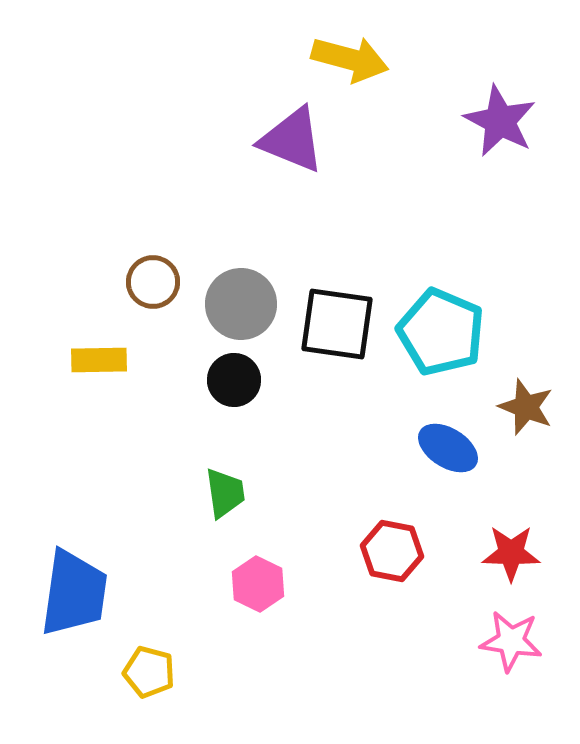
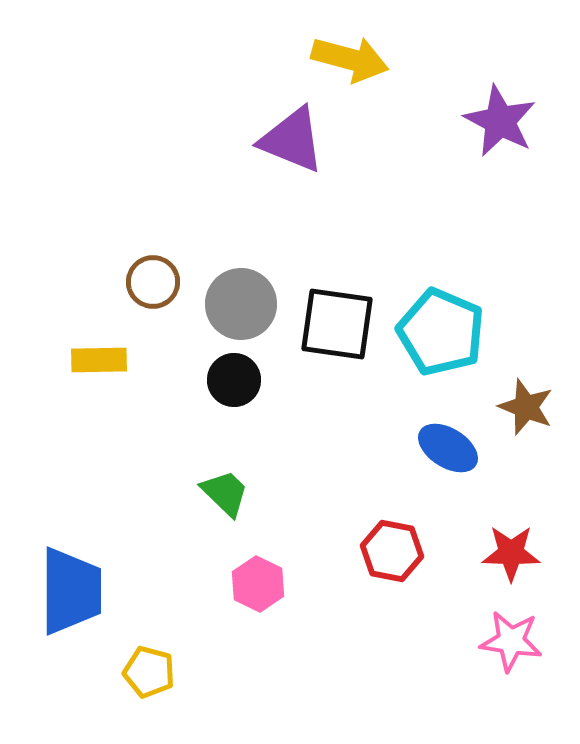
green trapezoid: rotated 38 degrees counterclockwise
blue trapezoid: moved 3 px left, 2 px up; rotated 8 degrees counterclockwise
